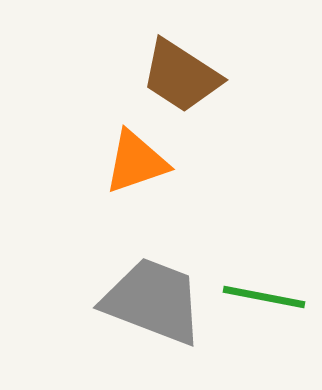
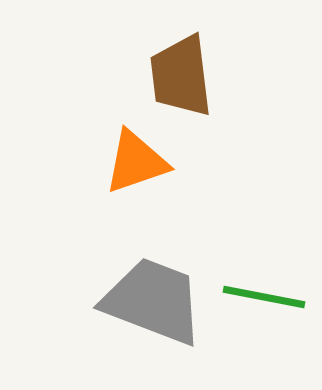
brown trapezoid: rotated 50 degrees clockwise
